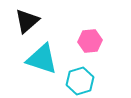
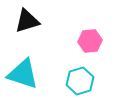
black triangle: rotated 24 degrees clockwise
cyan triangle: moved 19 px left, 15 px down
